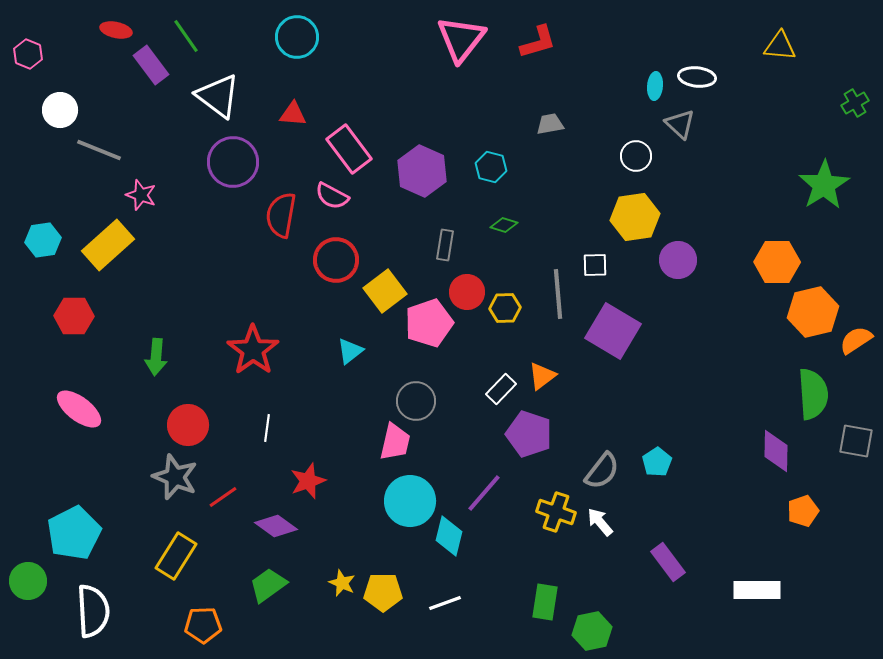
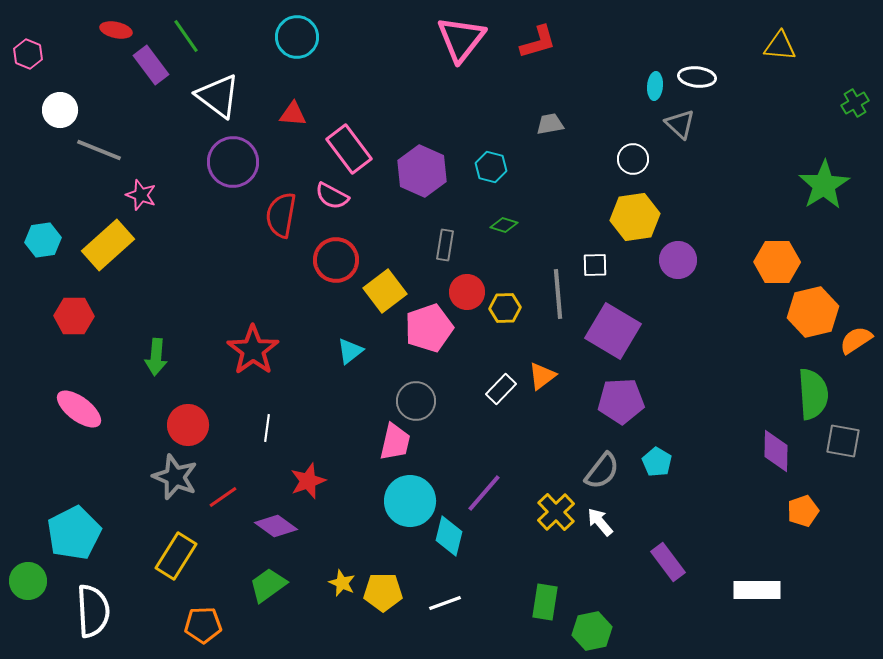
white circle at (636, 156): moved 3 px left, 3 px down
pink pentagon at (429, 323): moved 5 px down
purple pentagon at (529, 434): moved 92 px right, 33 px up; rotated 21 degrees counterclockwise
gray square at (856, 441): moved 13 px left
cyan pentagon at (657, 462): rotated 8 degrees counterclockwise
yellow cross at (556, 512): rotated 27 degrees clockwise
